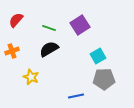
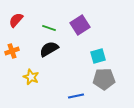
cyan square: rotated 14 degrees clockwise
